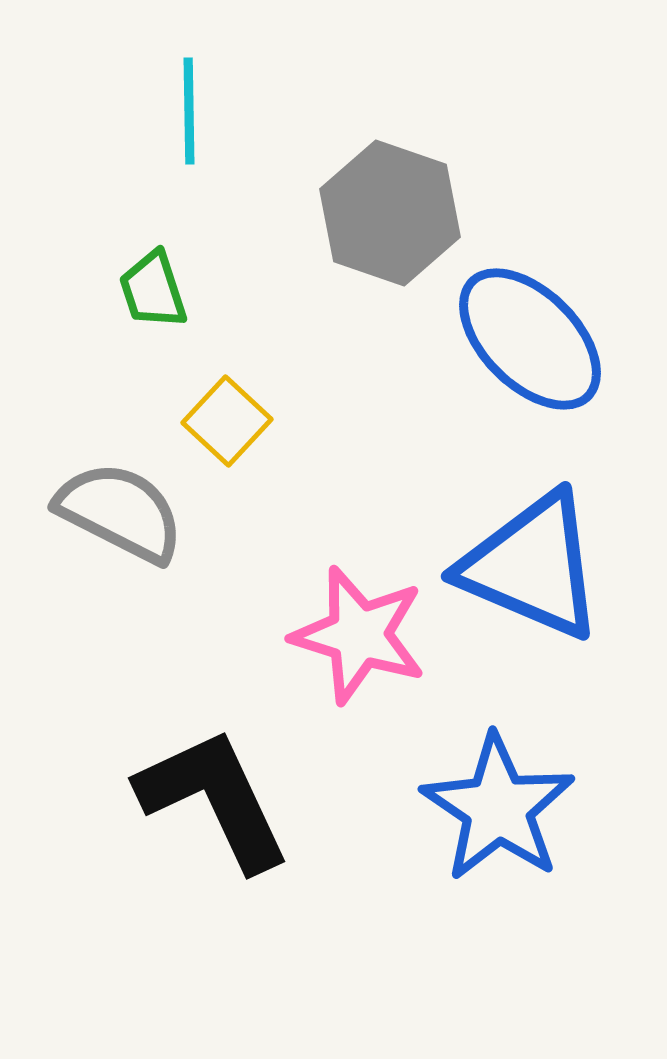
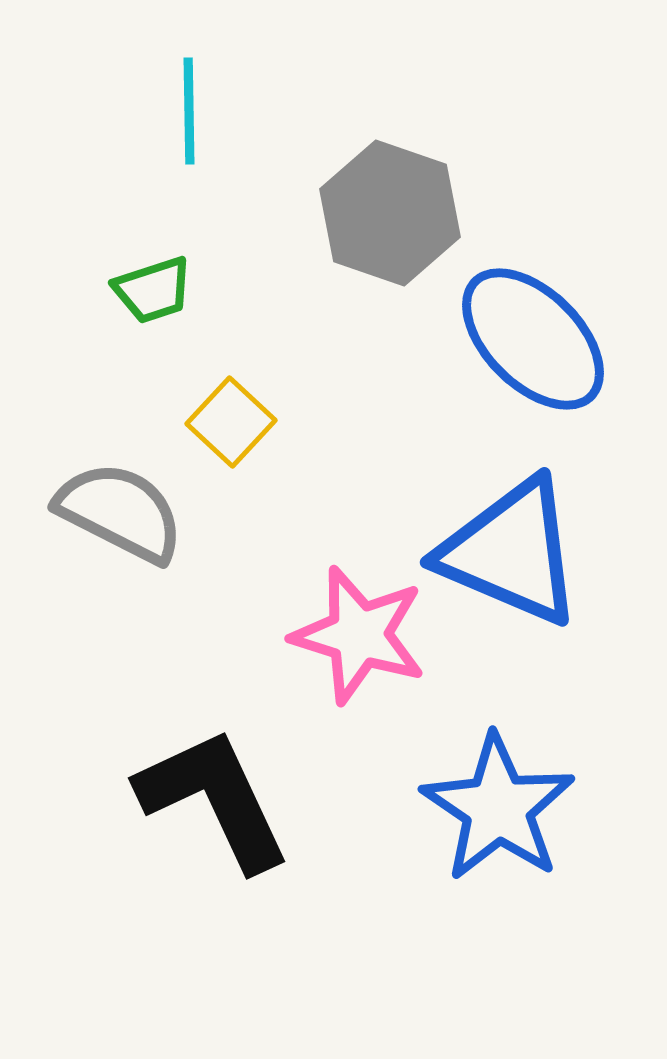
green trapezoid: rotated 90 degrees counterclockwise
blue ellipse: moved 3 px right
yellow square: moved 4 px right, 1 px down
blue triangle: moved 21 px left, 14 px up
